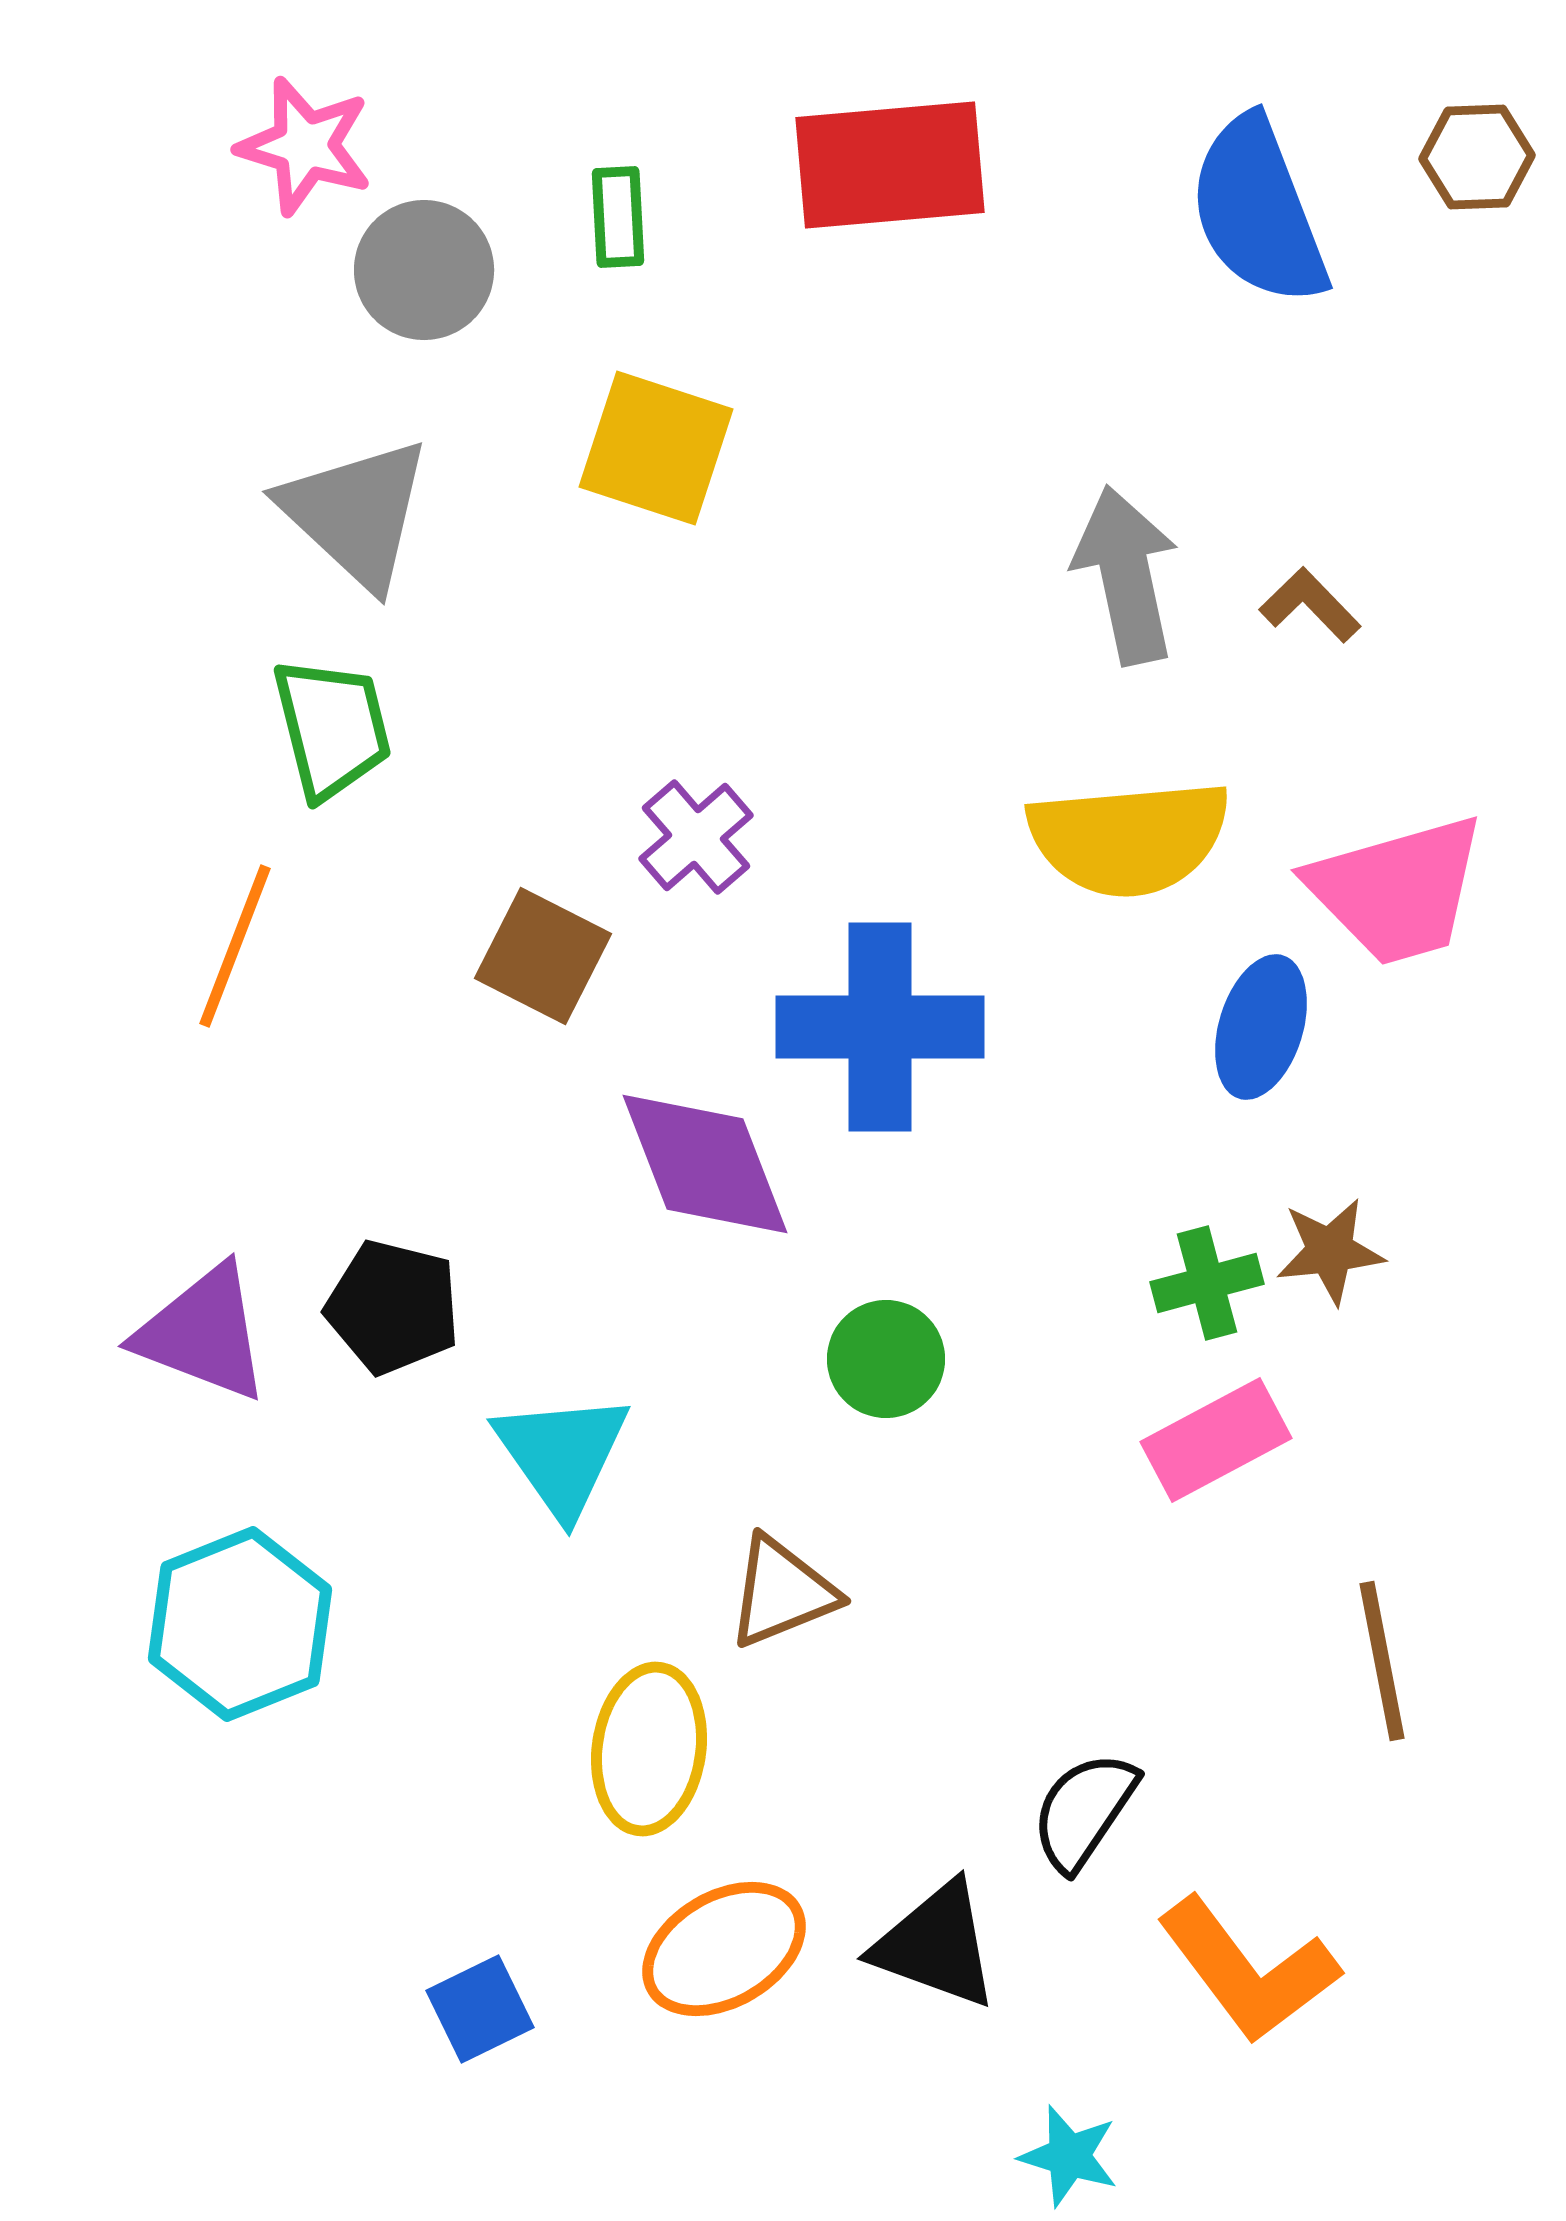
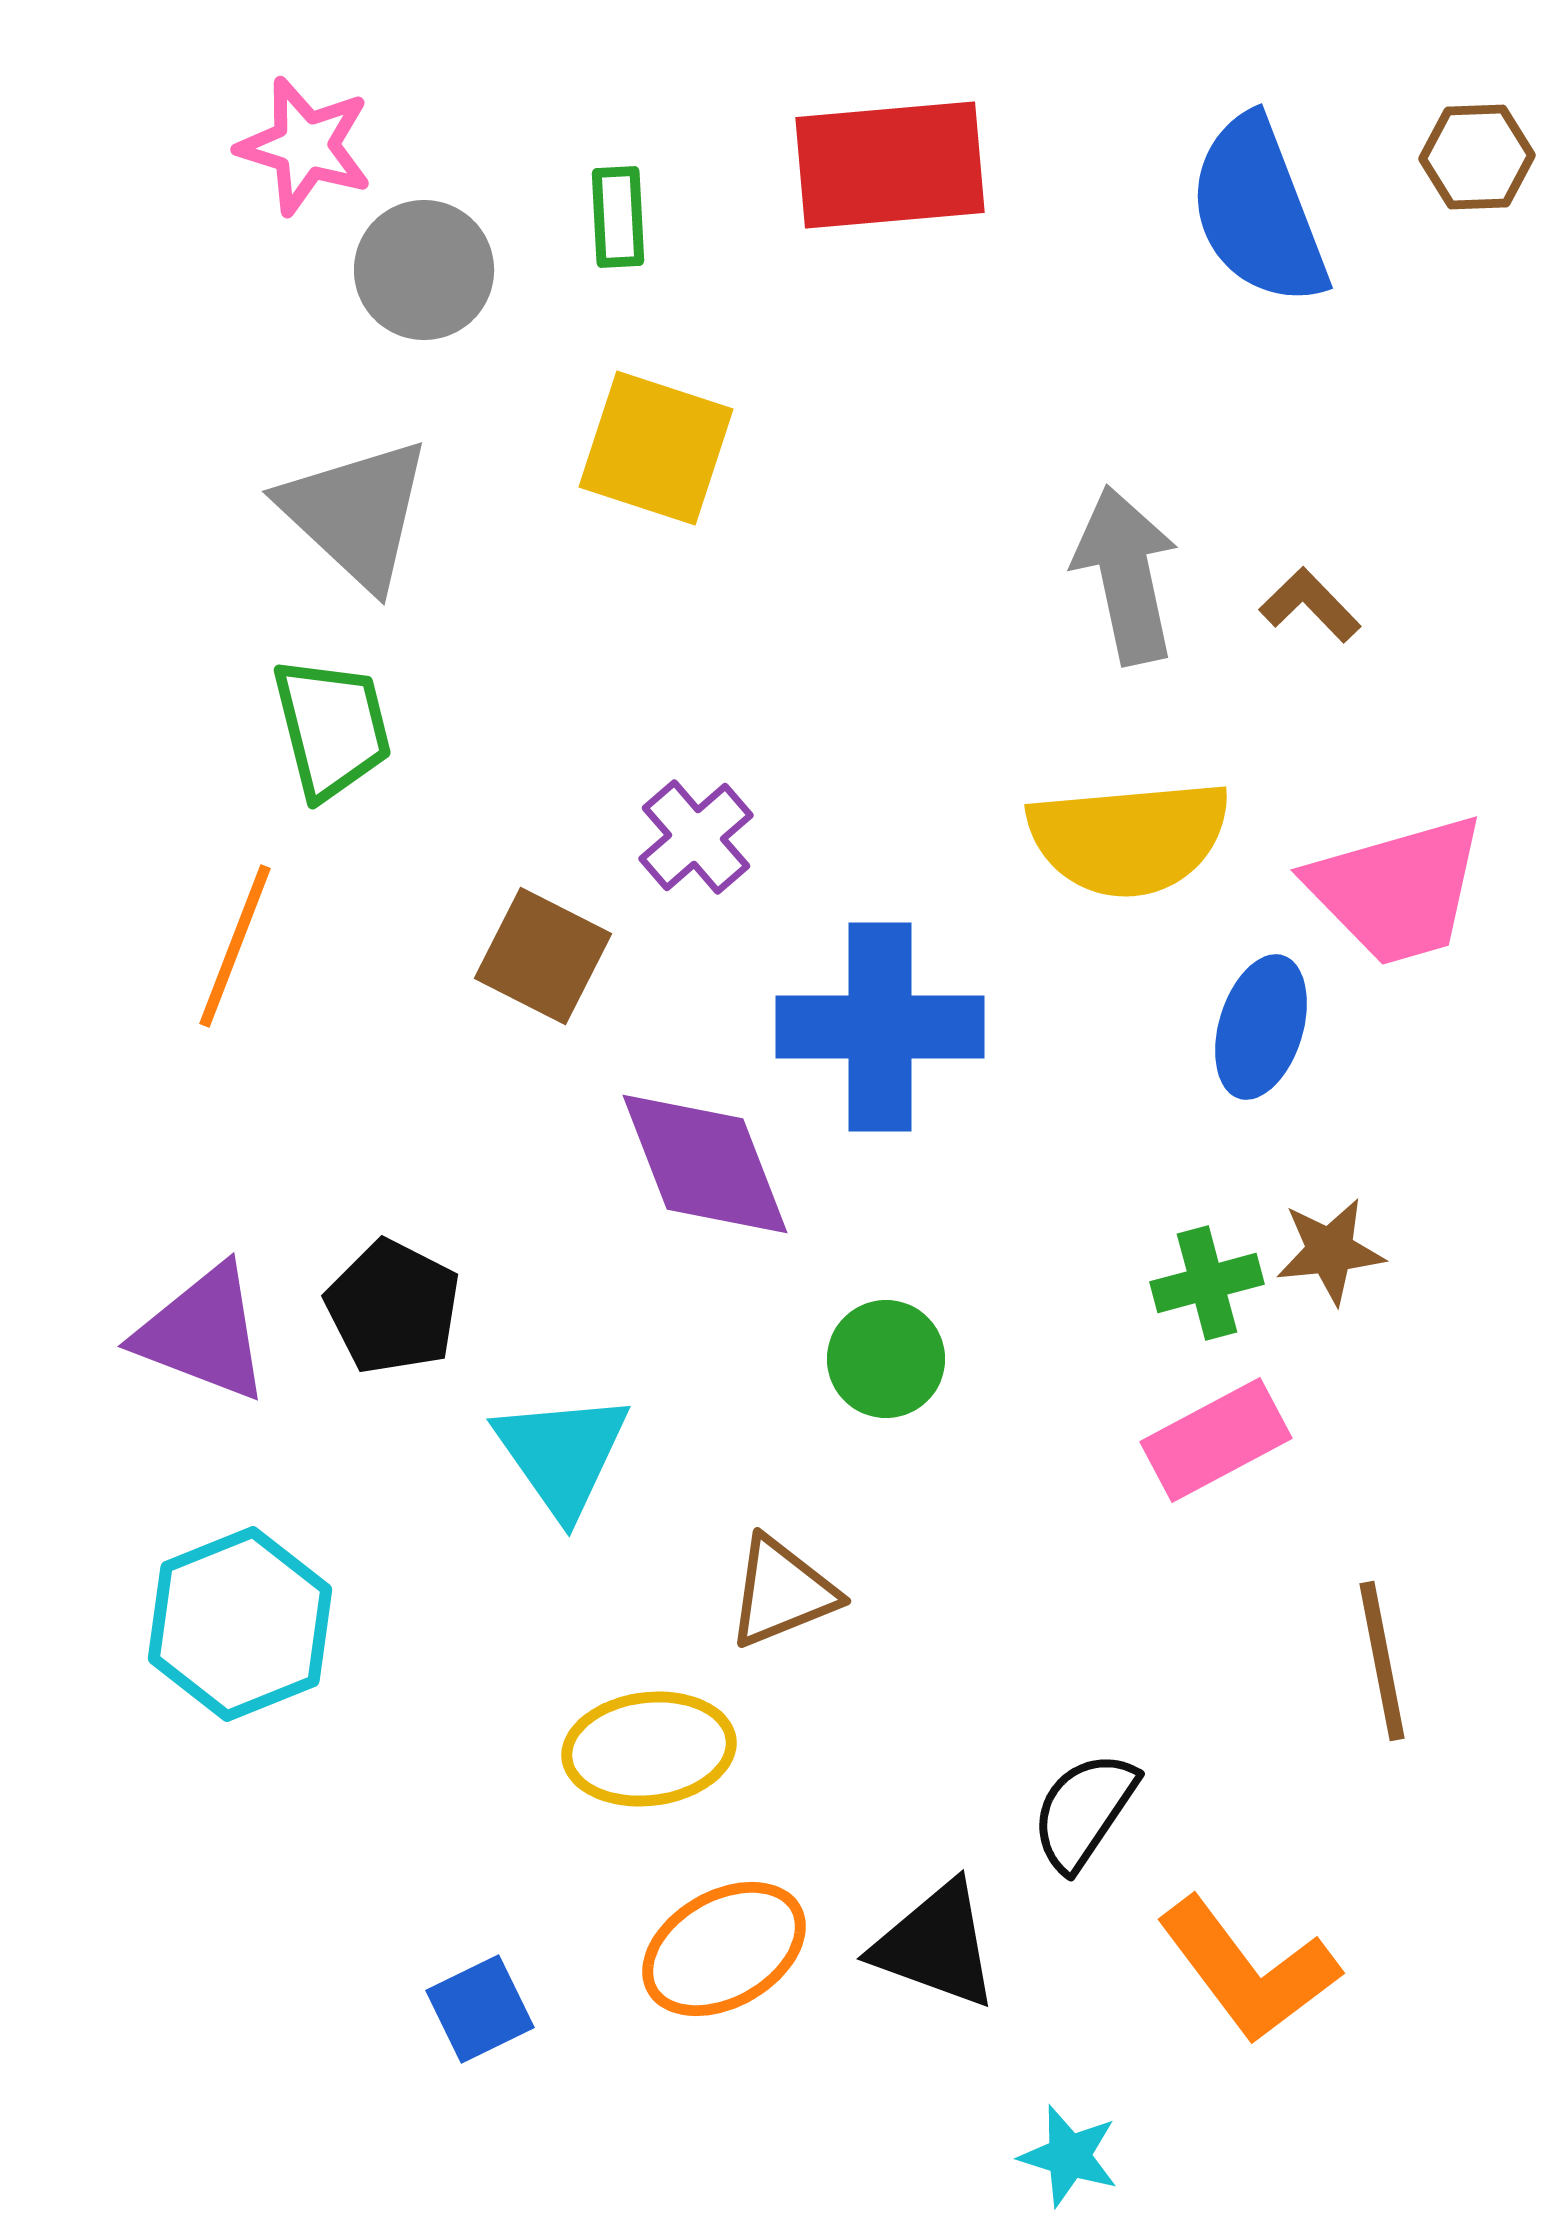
black pentagon: rotated 13 degrees clockwise
yellow ellipse: rotated 75 degrees clockwise
